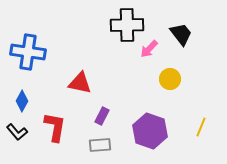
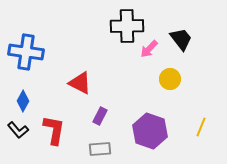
black cross: moved 1 px down
black trapezoid: moved 5 px down
blue cross: moved 2 px left
red triangle: rotated 15 degrees clockwise
blue diamond: moved 1 px right
purple rectangle: moved 2 px left
red L-shape: moved 1 px left, 3 px down
black L-shape: moved 1 px right, 2 px up
gray rectangle: moved 4 px down
